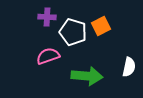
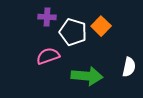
orange square: rotated 18 degrees counterclockwise
